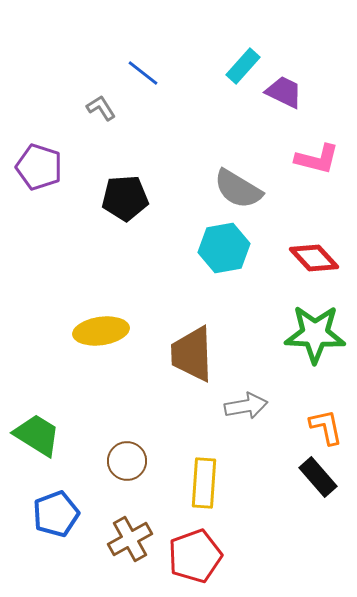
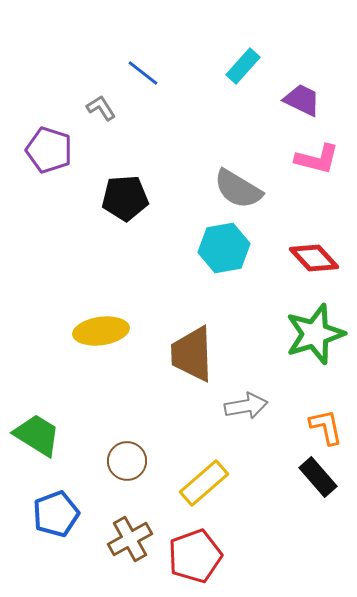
purple trapezoid: moved 18 px right, 8 px down
purple pentagon: moved 10 px right, 17 px up
green star: rotated 20 degrees counterclockwise
yellow rectangle: rotated 45 degrees clockwise
